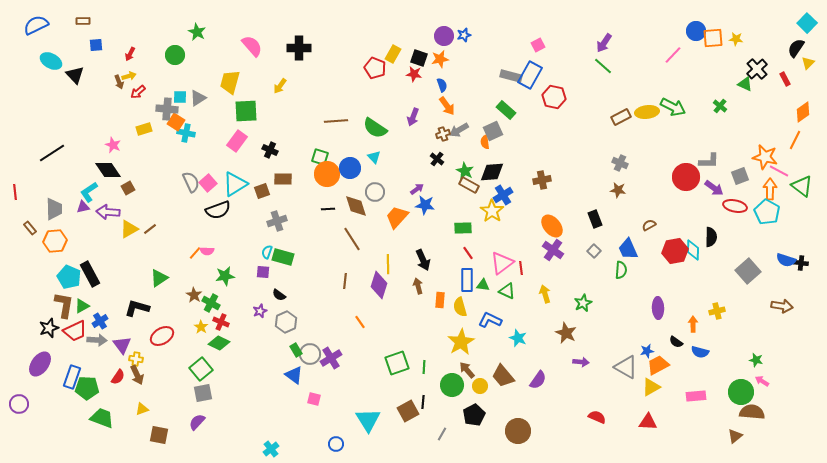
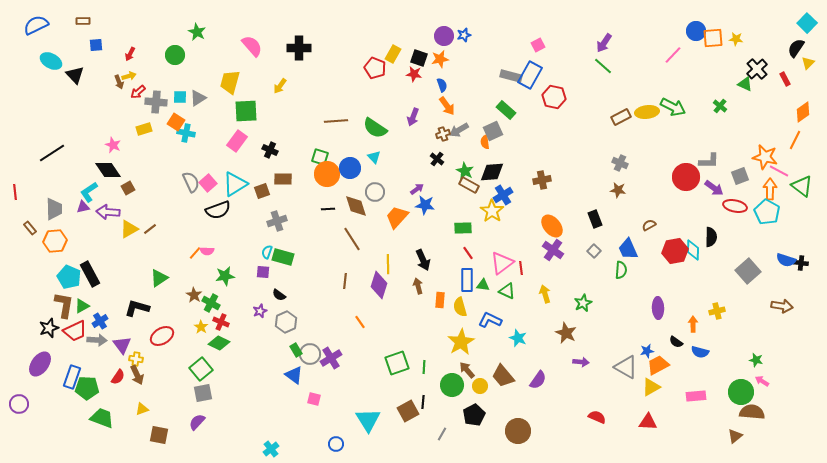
gray cross at (167, 109): moved 11 px left, 7 px up
